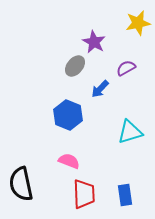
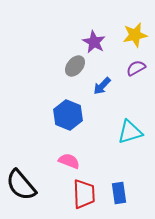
yellow star: moved 3 px left, 12 px down
purple semicircle: moved 10 px right
blue arrow: moved 2 px right, 3 px up
black semicircle: moved 1 px down; rotated 28 degrees counterclockwise
blue rectangle: moved 6 px left, 2 px up
